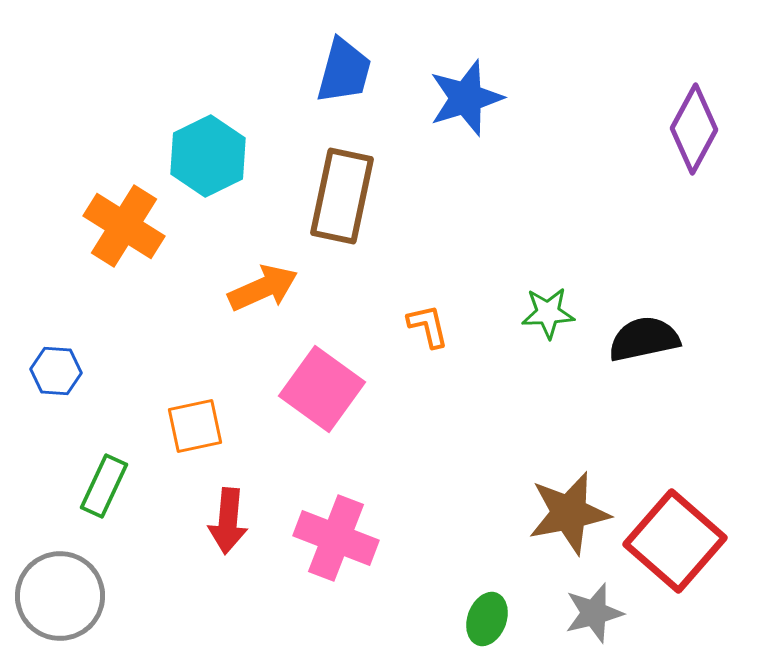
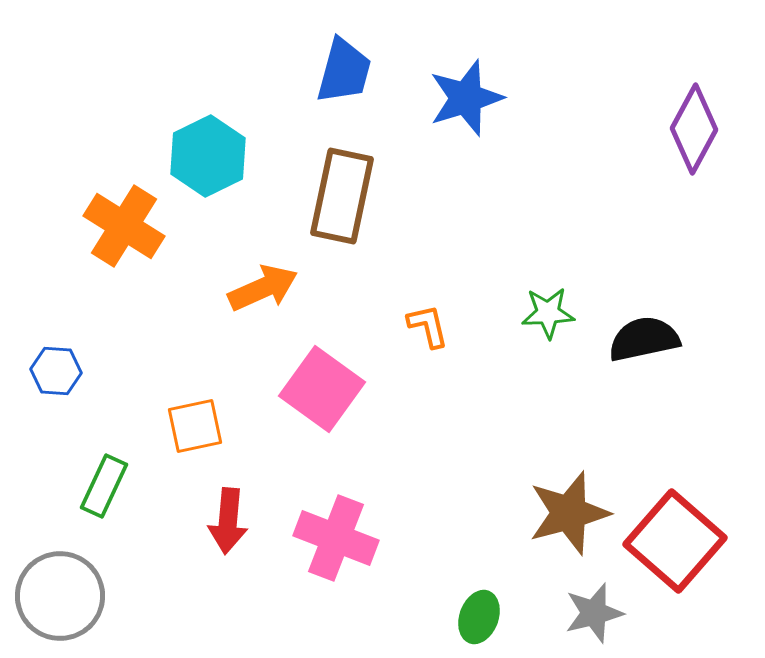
brown star: rotated 4 degrees counterclockwise
green ellipse: moved 8 px left, 2 px up
